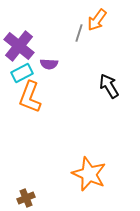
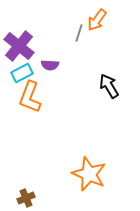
purple semicircle: moved 1 px right, 1 px down
